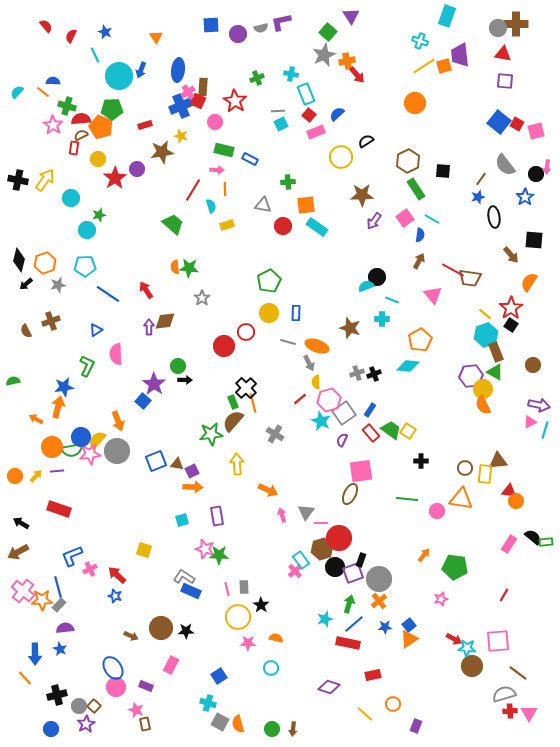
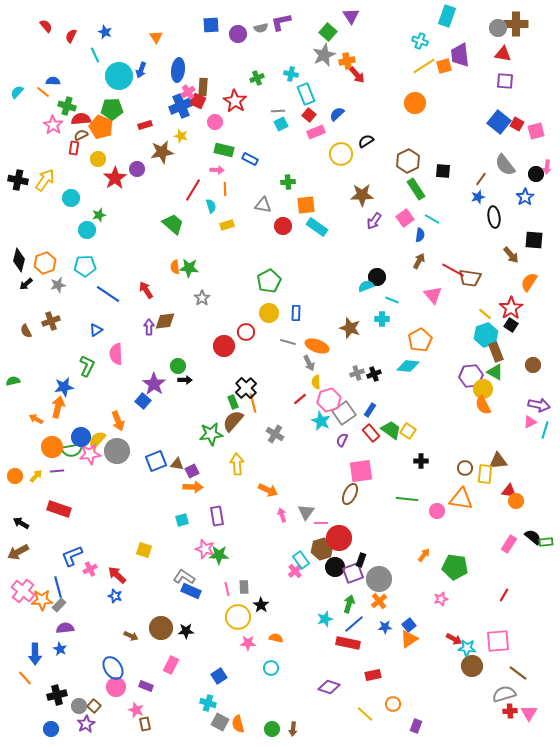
yellow circle at (341, 157): moved 3 px up
